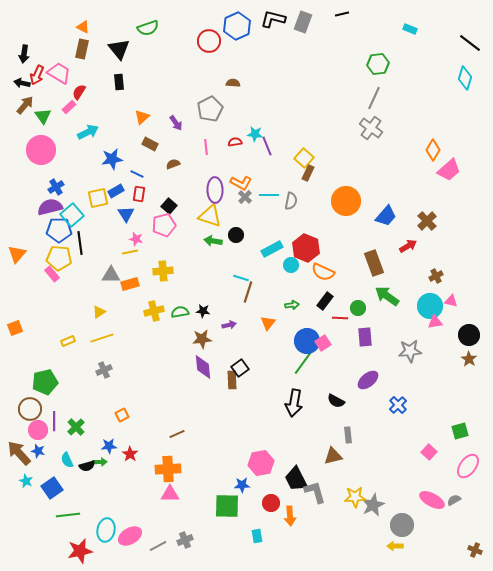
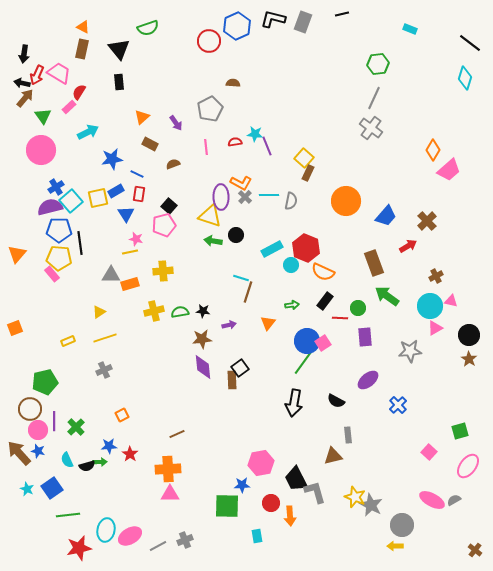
brown arrow at (25, 105): moved 7 px up
purple ellipse at (215, 190): moved 6 px right, 7 px down
cyan square at (72, 215): moved 1 px left, 14 px up
pink triangle at (435, 322): moved 6 px down; rotated 21 degrees counterclockwise
yellow line at (102, 338): moved 3 px right
cyan star at (26, 481): moved 1 px right, 8 px down
yellow star at (355, 497): rotated 25 degrees clockwise
gray star at (373, 505): moved 2 px left; rotated 20 degrees counterclockwise
brown cross at (475, 550): rotated 16 degrees clockwise
red star at (80, 551): moved 1 px left, 3 px up
